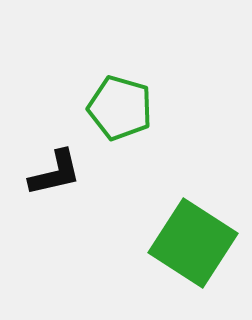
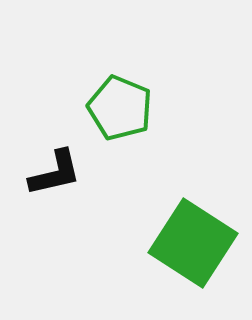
green pentagon: rotated 6 degrees clockwise
